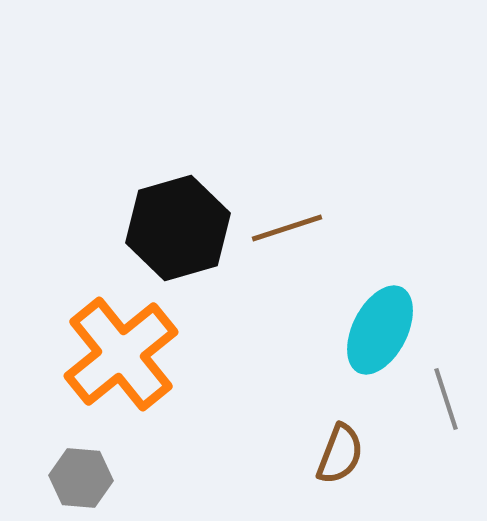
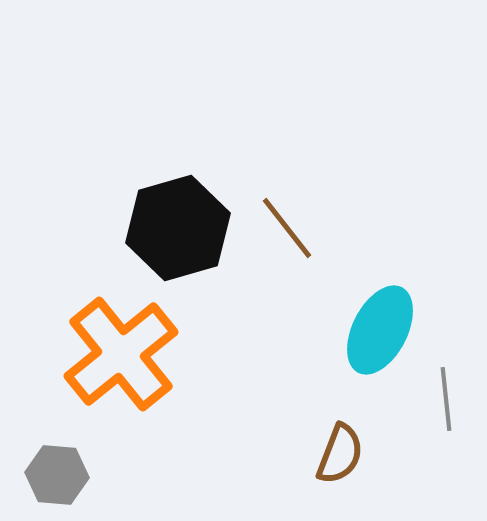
brown line: rotated 70 degrees clockwise
gray line: rotated 12 degrees clockwise
gray hexagon: moved 24 px left, 3 px up
